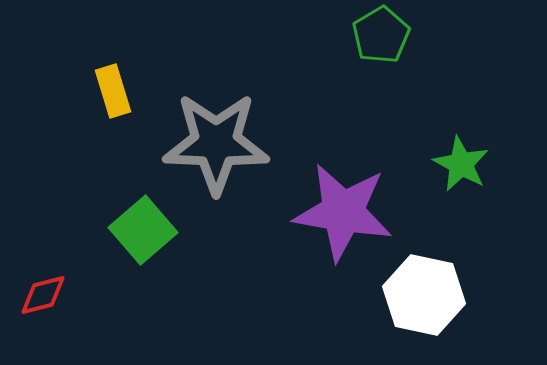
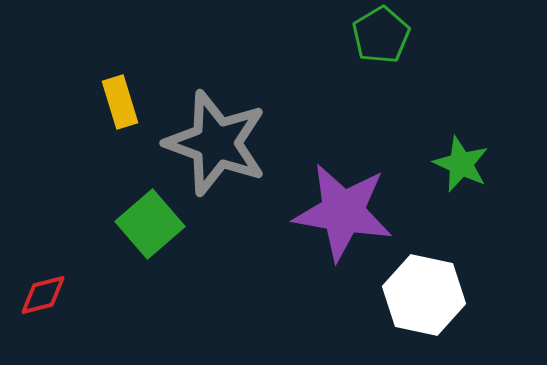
yellow rectangle: moved 7 px right, 11 px down
gray star: rotated 18 degrees clockwise
green star: rotated 4 degrees counterclockwise
green square: moved 7 px right, 6 px up
